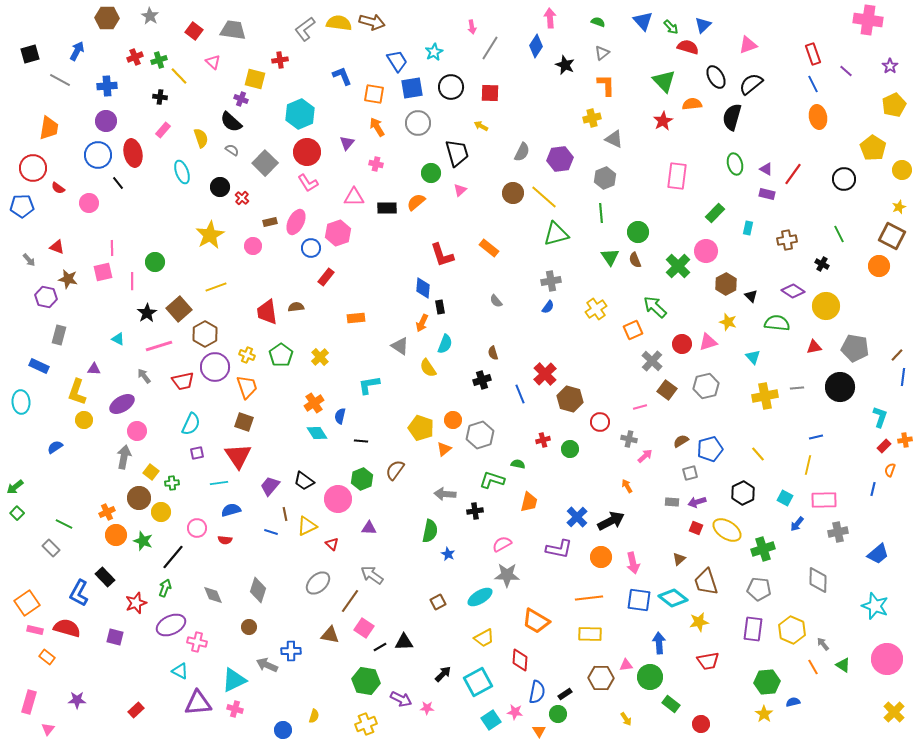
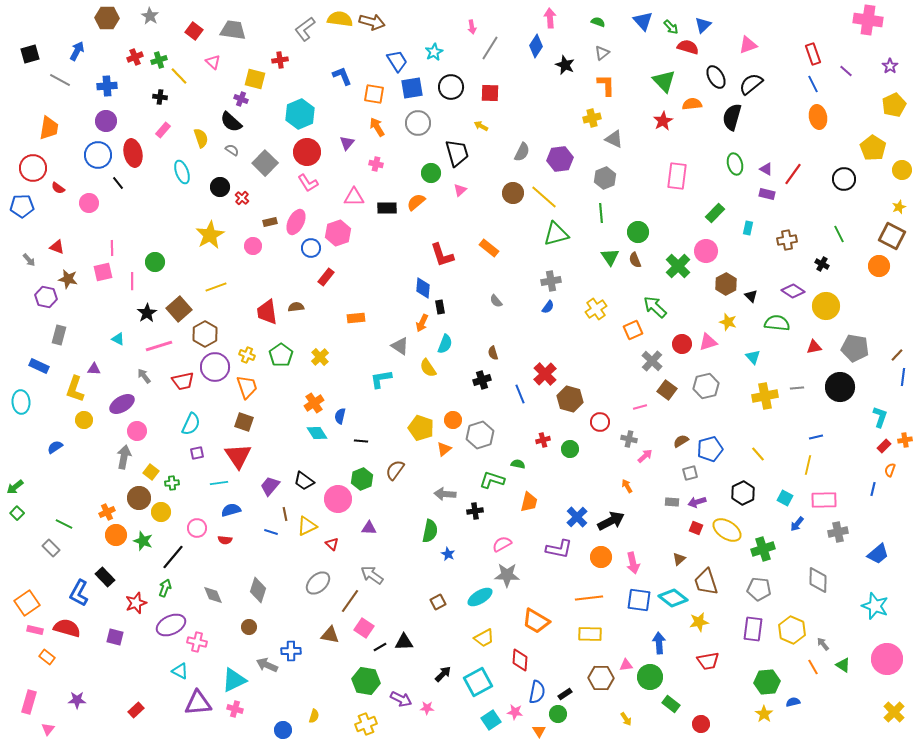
yellow semicircle at (339, 23): moved 1 px right, 4 px up
cyan L-shape at (369, 385): moved 12 px right, 6 px up
yellow L-shape at (77, 392): moved 2 px left, 3 px up
